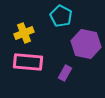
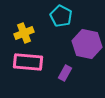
purple hexagon: moved 1 px right
